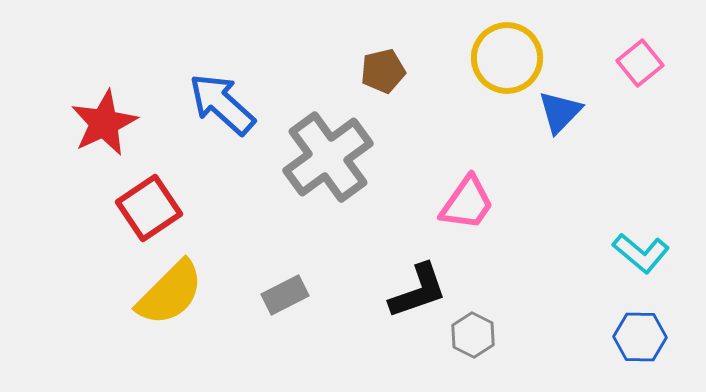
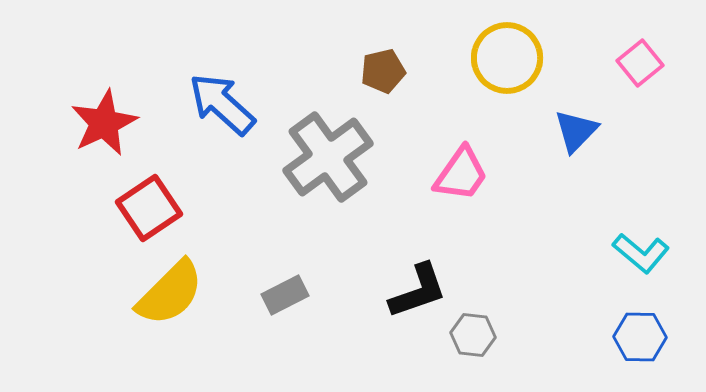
blue triangle: moved 16 px right, 19 px down
pink trapezoid: moved 6 px left, 29 px up
gray hexagon: rotated 21 degrees counterclockwise
